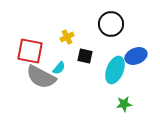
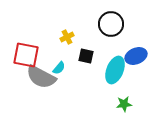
red square: moved 4 px left, 4 px down
black square: moved 1 px right
